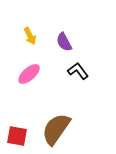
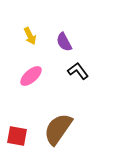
pink ellipse: moved 2 px right, 2 px down
brown semicircle: moved 2 px right
